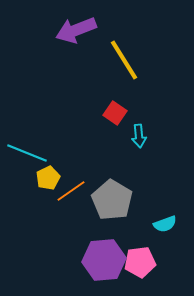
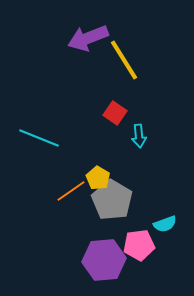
purple arrow: moved 12 px right, 8 px down
cyan line: moved 12 px right, 15 px up
yellow pentagon: moved 50 px right; rotated 15 degrees counterclockwise
pink pentagon: moved 1 px left, 17 px up
